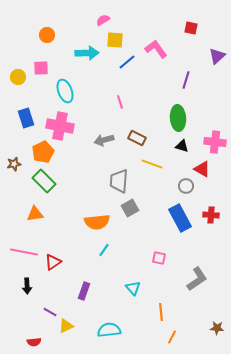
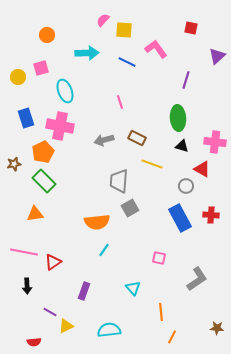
pink semicircle at (103, 20): rotated 16 degrees counterclockwise
yellow square at (115, 40): moved 9 px right, 10 px up
blue line at (127, 62): rotated 66 degrees clockwise
pink square at (41, 68): rotated 14 degrees counterclockwise
